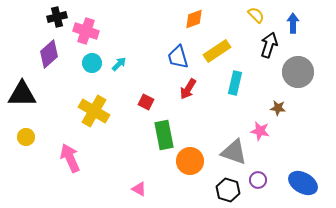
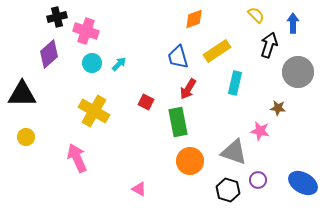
green rectangle: moved 14 px right, 13 px up
pink arrow: moved 7 px right
